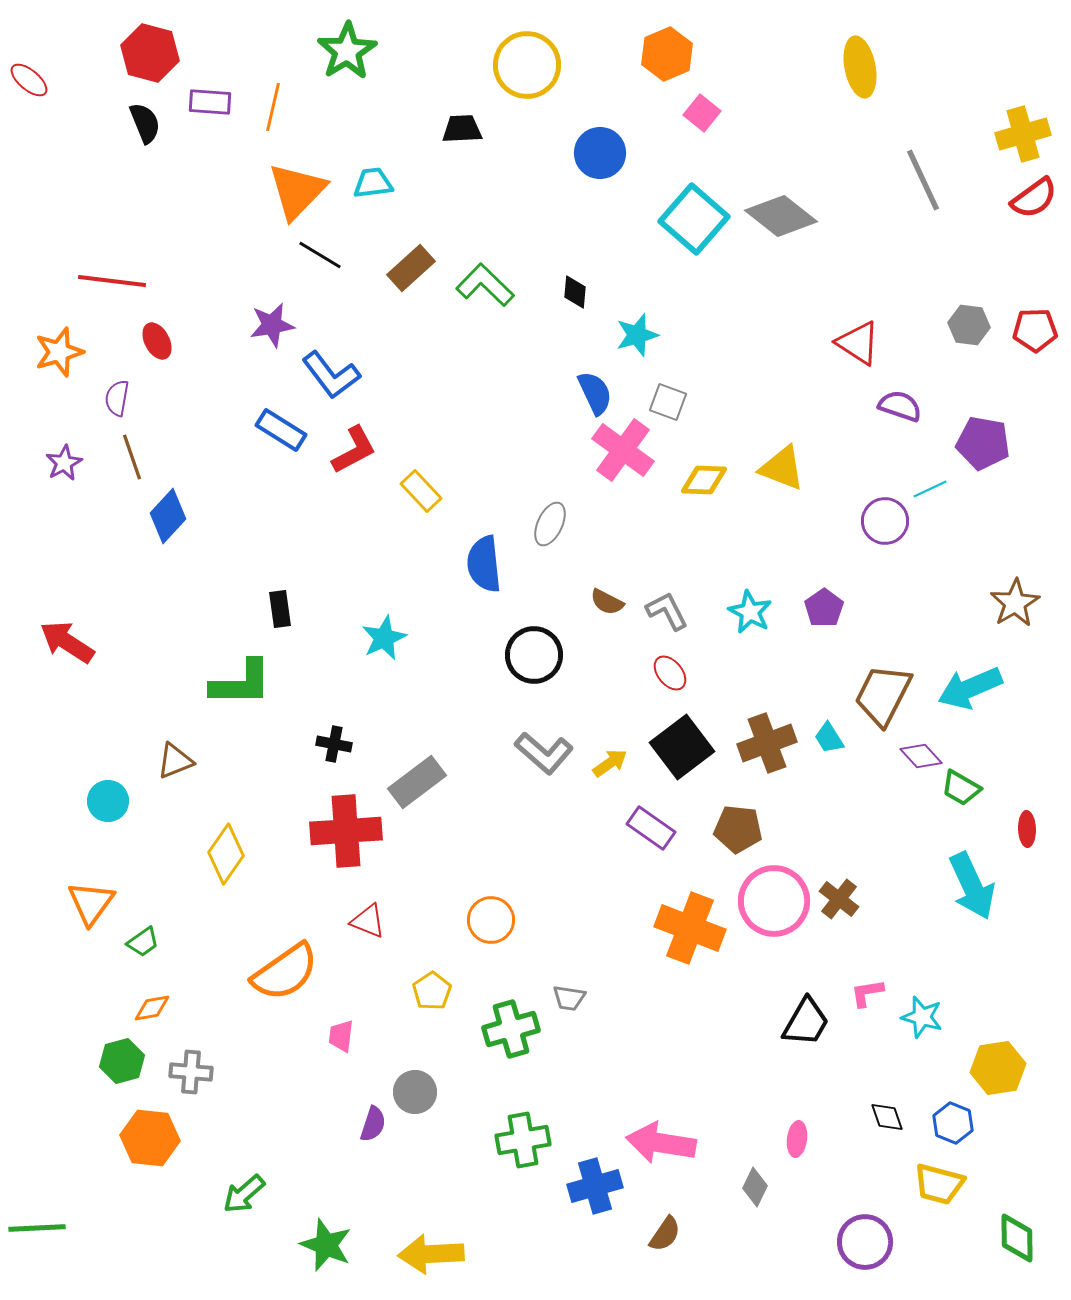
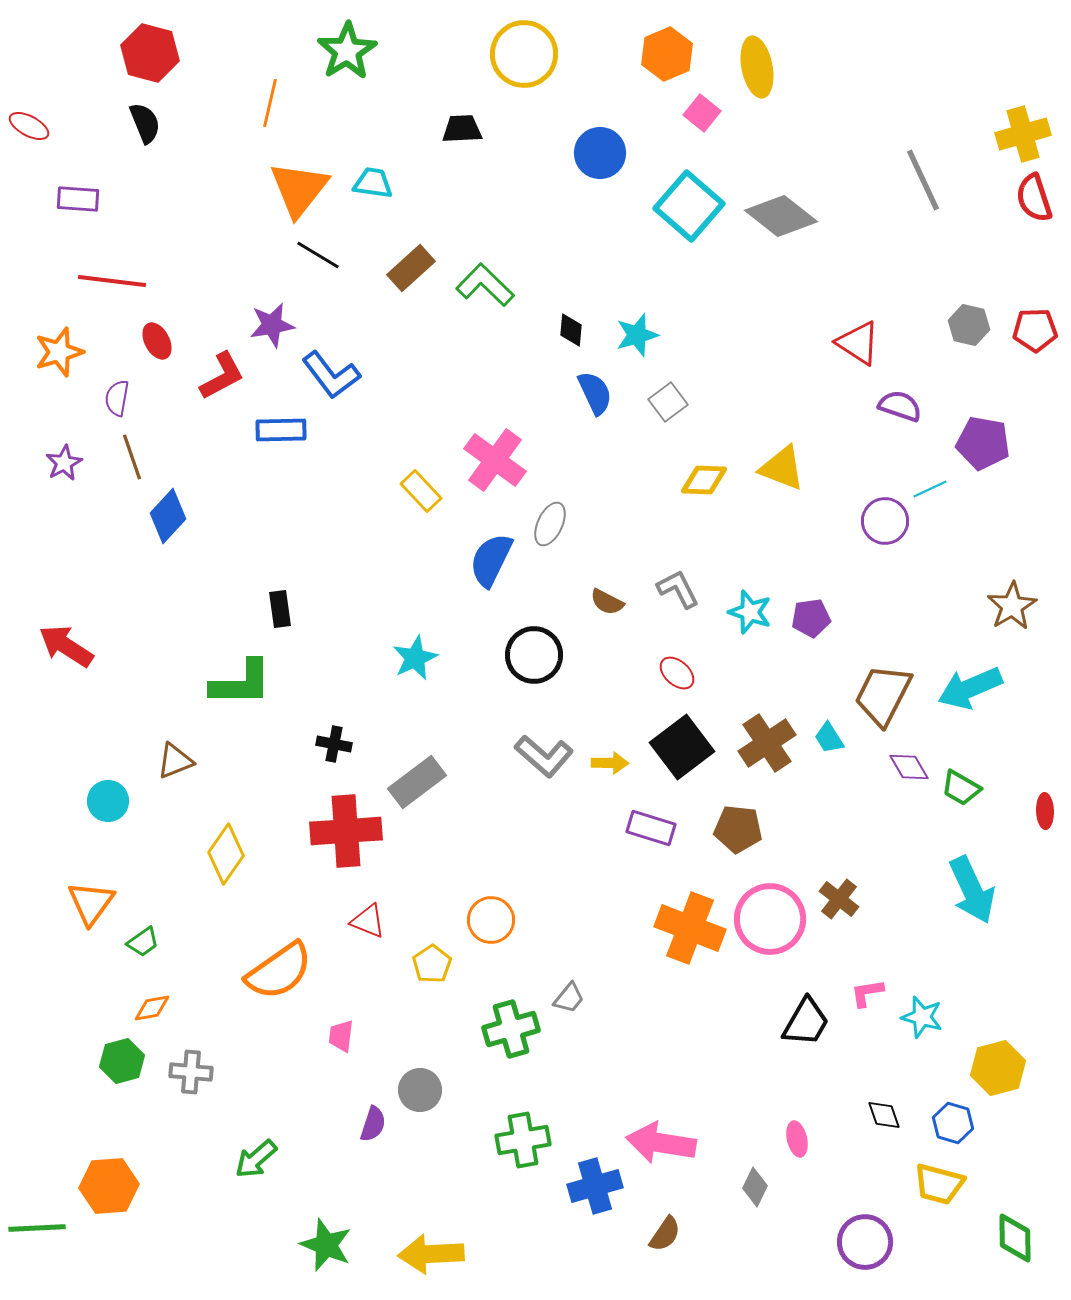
yellow circle at (527, 65): moved 3 px left, 11 px up
yellow ellipse at (860, 67): moved 103 px left
red ellipse at (29, 80): moved 46 px down; rotated 12 degrees counterclockwise
purple rectangle at (210, 102): moved 132 px left, 97 px down
orange line at (273, 107): moved 3 px left, 4 px up
cyan trapezoid at (373, 183): rotated 15 degrees clockwise
orange triangle at (297, 191): moved 2 px right, 2 px up; rotated 6 degrees counterclockwise
red semicircle at (1034, 198): rotated 108 degrees clockwise
cyan square at (694, 219): moved 5 px left, 13 px up
black line at (320, 255): moved 2 px left
black diamond at (575, 292): moved 4 px left, 38 px down
gray hexagon at (969, 325): rotated 6 degrees clockwise
gray square at (668, 402): rotated 33 degrees clockwise
blue rectangle at (281, 430): rotated 33 degrees counterclockwise
red L-shape at (354, 450): moved 132 px left, 74 px up
pink cross at (623, 450): moved 128 px left, 10 px down
blue semicircle at (484, 564): moved 7 px right, 4 px up; rotated 32 degrees clockwise
brown star at (1015, 603): moved 3 px left, 3 px down
purple pentagon at (824, 608): moved 13 px left, 10 px down; rotated 27 degrees clockwise
gray L-shape at (667, 611): moved 11 px right, 22 px up
cyan star at (750, 612): rotated 9 degrees counterclockwise
cyan star at (384, 638): moved 31 px right, 20 px down
red arrow at (67, 642): moved 1 px left, 4 px down
red ellipse at (670, 673): moved 7 px right; rotated 9 degrees counterclockwise
brown cross at (767, 743): rotated 14 degrees counterclockwise
gray L-shape at (544, 753): moved 3 px down
purple diamond at (921, 756): moved 12 px left, 11 px down; rotated 12 degrees clockwise
yellow arrow at (610, 763): rotated 36 degrees clockwise
purple rectangle at (651, 828): rotated 18 degrees counterclockwise
red ellipse at (1027, 829): moved 18 px right, 18 px up
cyan arrow at (972, 886): moved 4 px down
pink circle at (774, 901): moved 4 px left, 18 px down
orange semicircle at (285, 972): moved 6 px left, 1 px up
yellow pentagon at (432, 991): moved 27 px up
gray trapezoid at (569, 998): rotated 60 degrees counterclockwise
yellow hexagon at (998, 1068): rotated 6 degrees counterclockwise
gray circle at (415, 1092): moved 5 px right, 2 px up
black diamond at (887, 1117): moved 3 px left, 2 px up
blue hexagon at (953, 1123): rotated 6 degrees counterclockwise
orange hexagon at (150, 1138): moved 41 px left, 48 px down; rotated 10 degrees counterclockwise
pink ellipse at (797, 1139): rotated 20 degrees counterclockwise
green arrow at (244, 1194): moved 12 px right, 35 px up
green diamond at (1017, 1238): moved 2 px left
